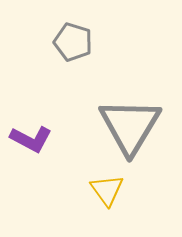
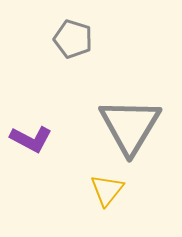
gray pentagon: moved 3 px up
yellow triangle: rotated 15 degrees clockwise
